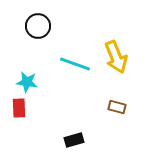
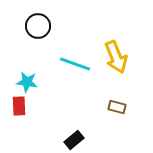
red rectangle: moved 2 px up
black rectangle: rotated 24 degrees counterclockwise
